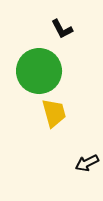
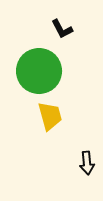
yellow trapezoid: moved 4 px left, 3 px down
black arrow: rotated 70 degrees counterclockwise
